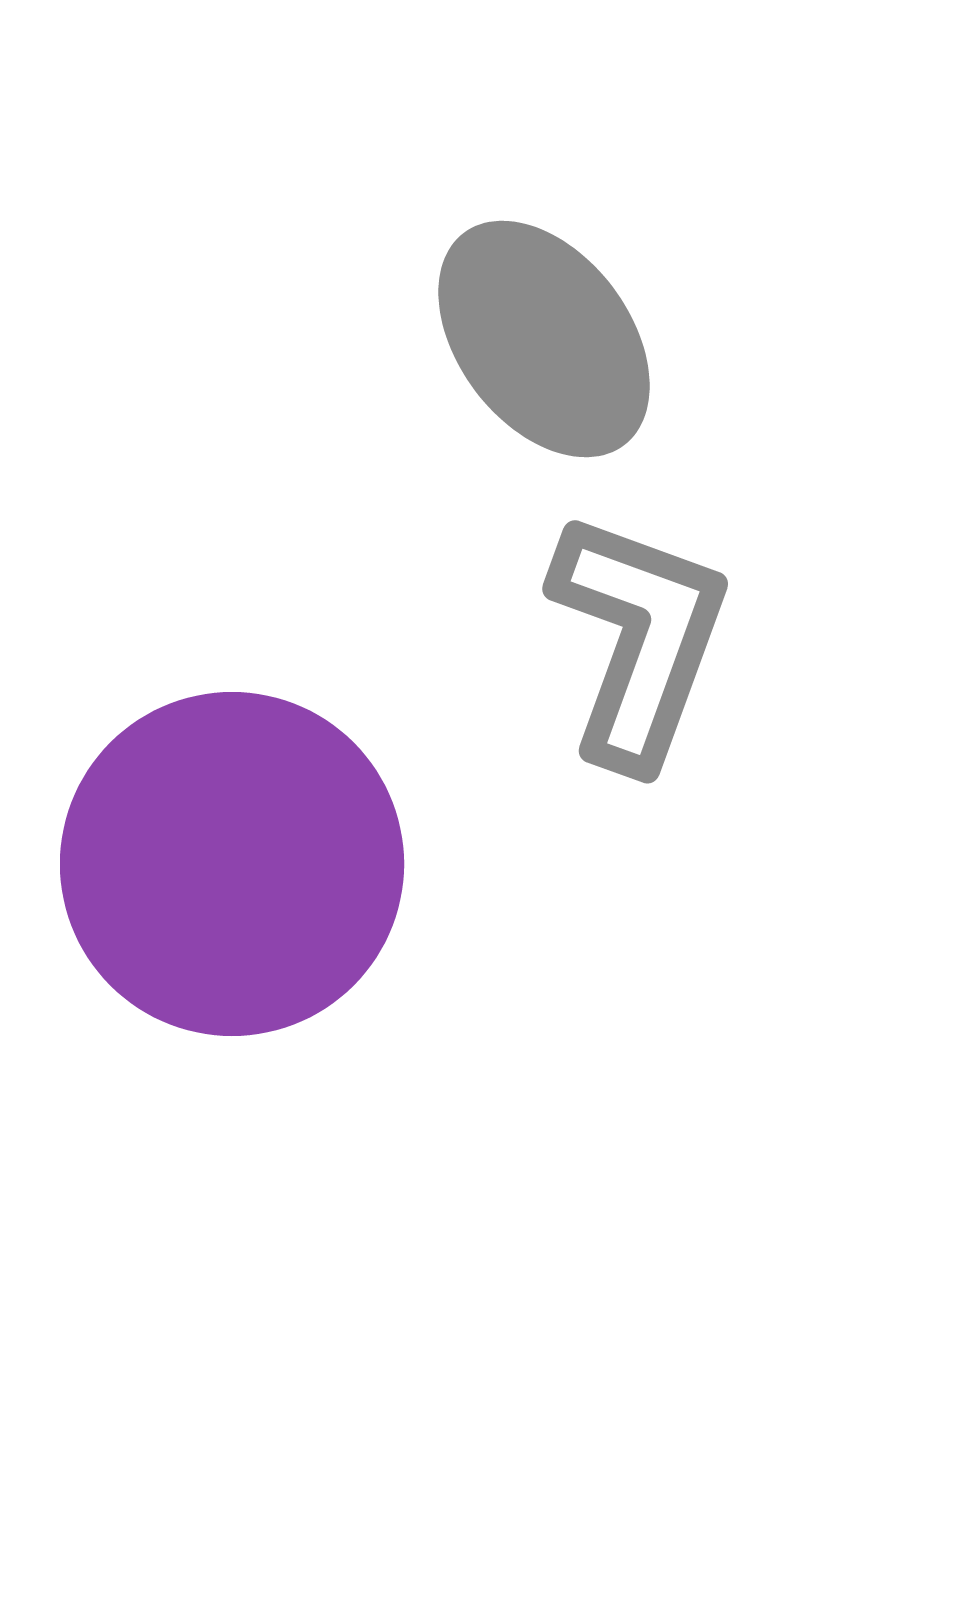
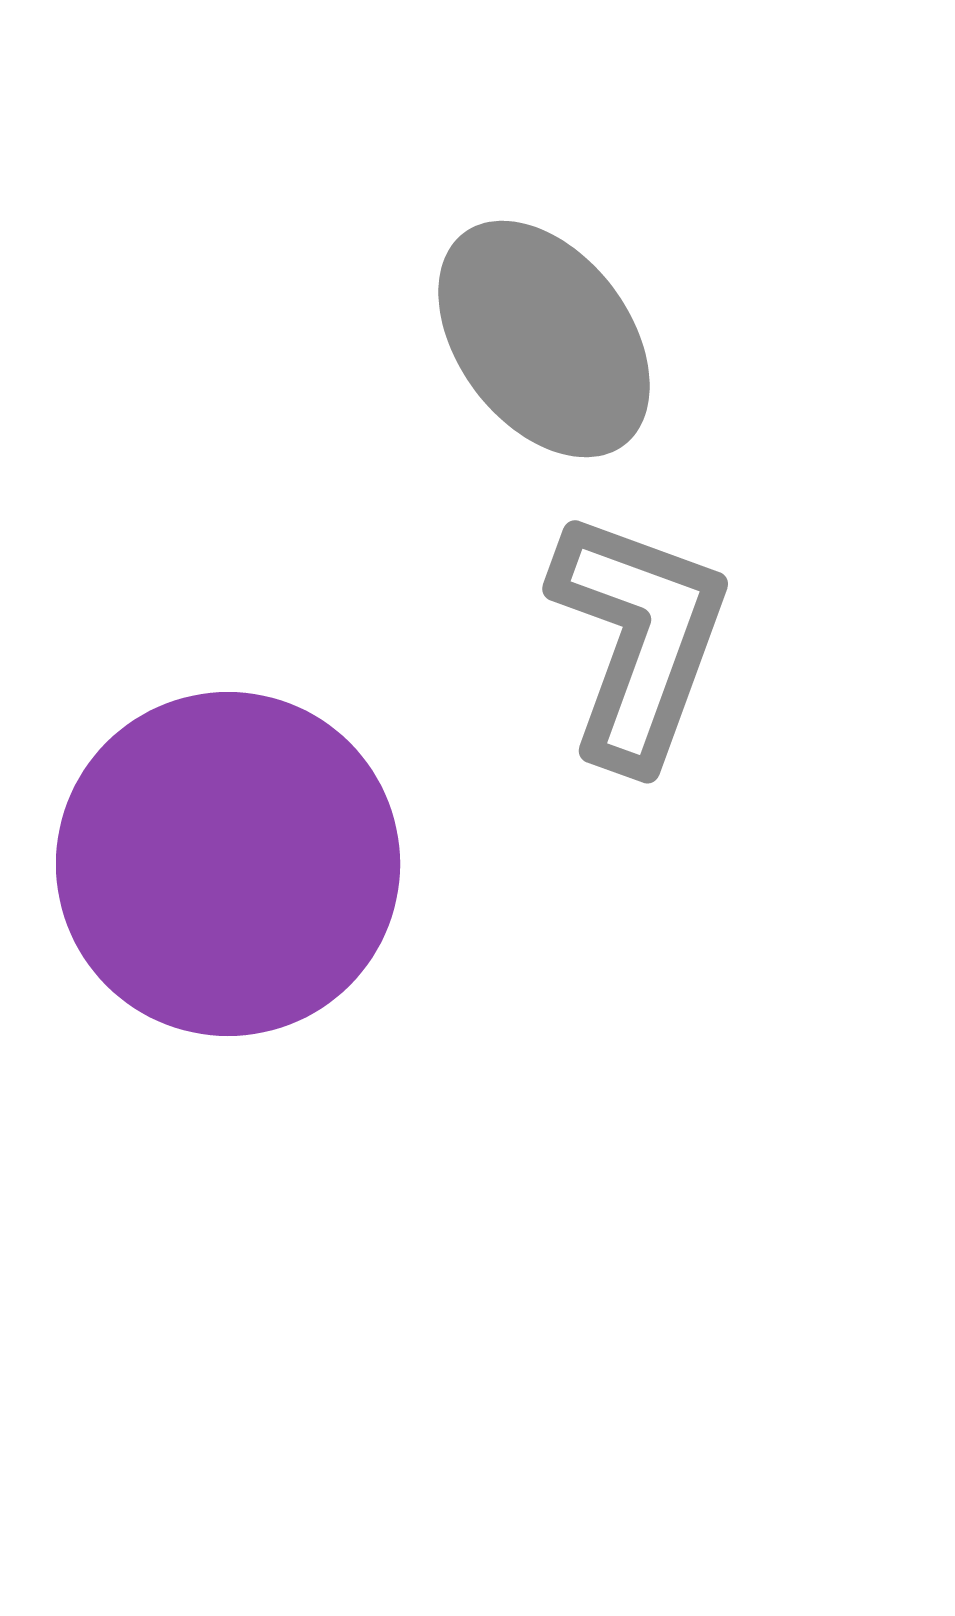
purple circle: moved 4 px left
